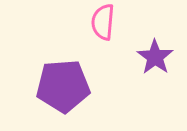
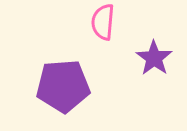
purple star: moved 1 px left, 1 px down
